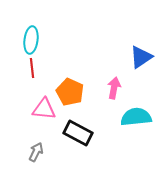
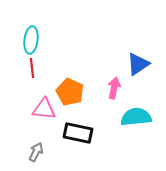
blue triangle: moved 3 px left, 7 px down
black rectangle: rotated 16 degrees counterclockwise
